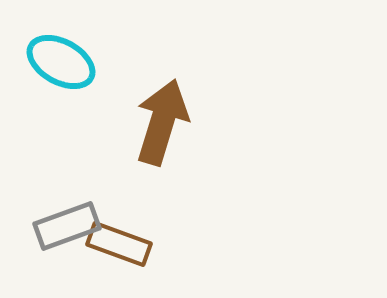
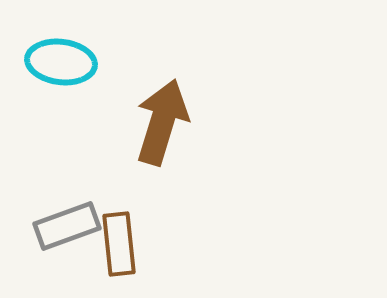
cyan ellipse: rotated 22 degrees counterclockwise
brown rectangle: rotated 64 degrees clockwise
